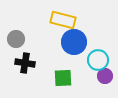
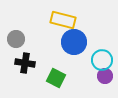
cyan circle: moved 4 px right
green square: moved 7 px left; rotated 30 degrees clockwise
